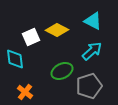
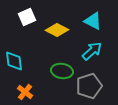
white square: moved 4 px left, 20 px up
cyan diamond: moved 1 px left, 2 px down
green ellipse: rotated 35 degrees clockwise
